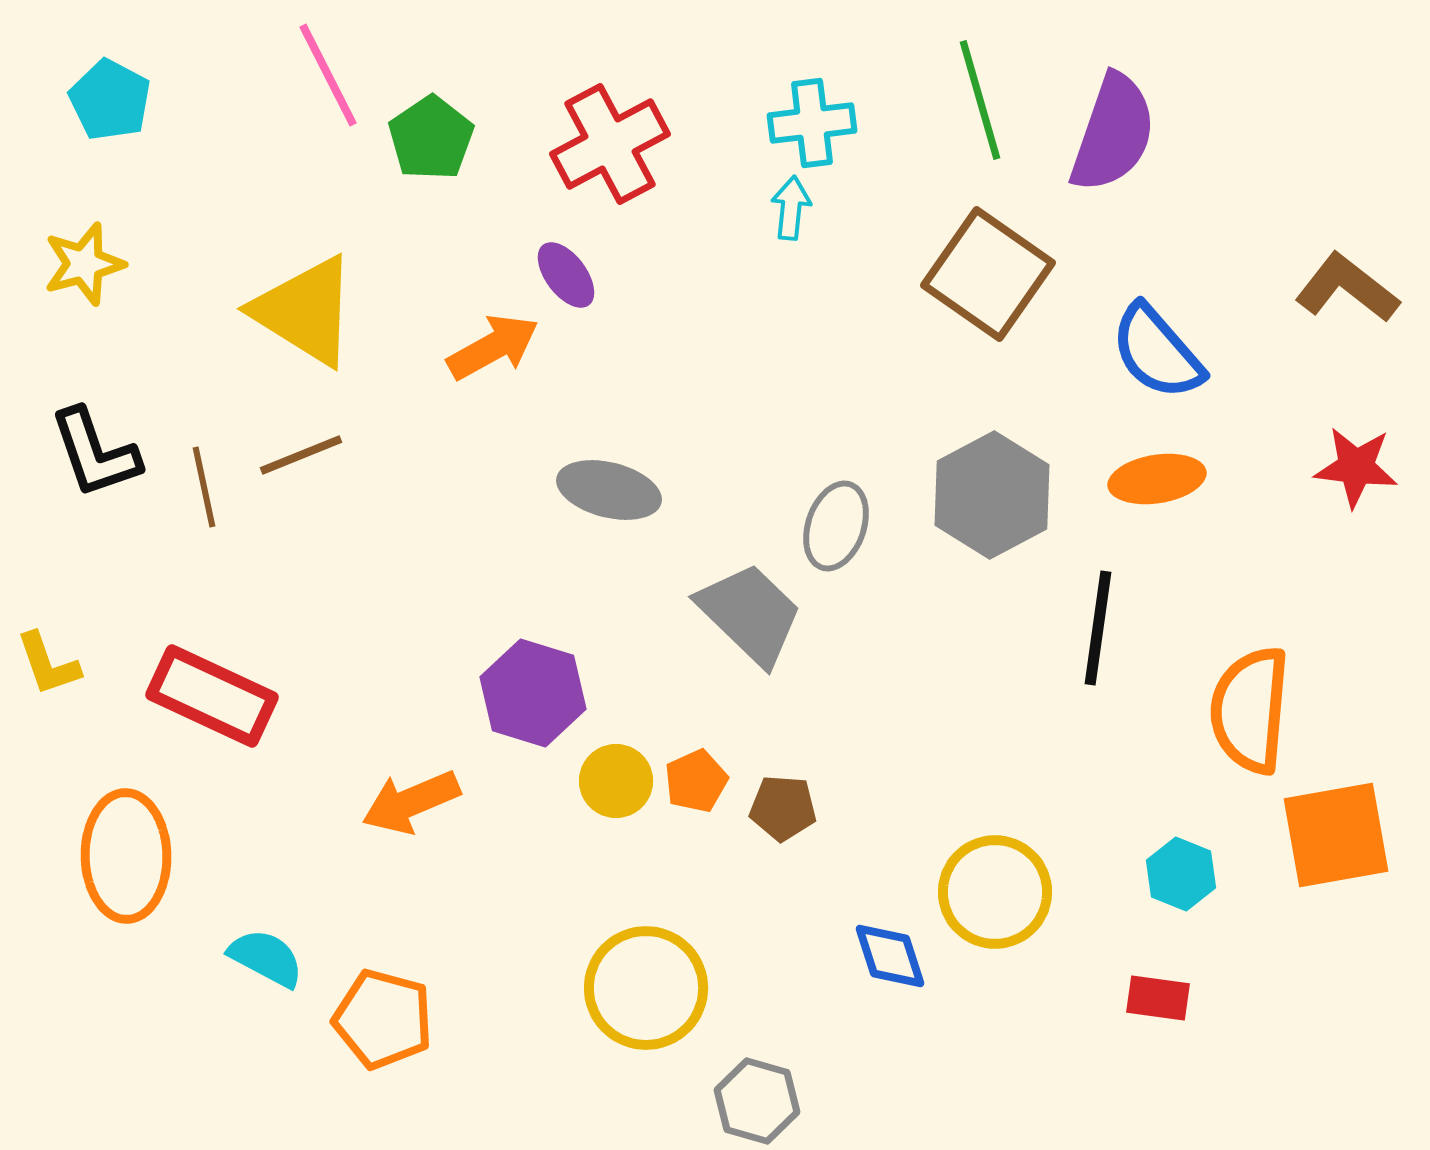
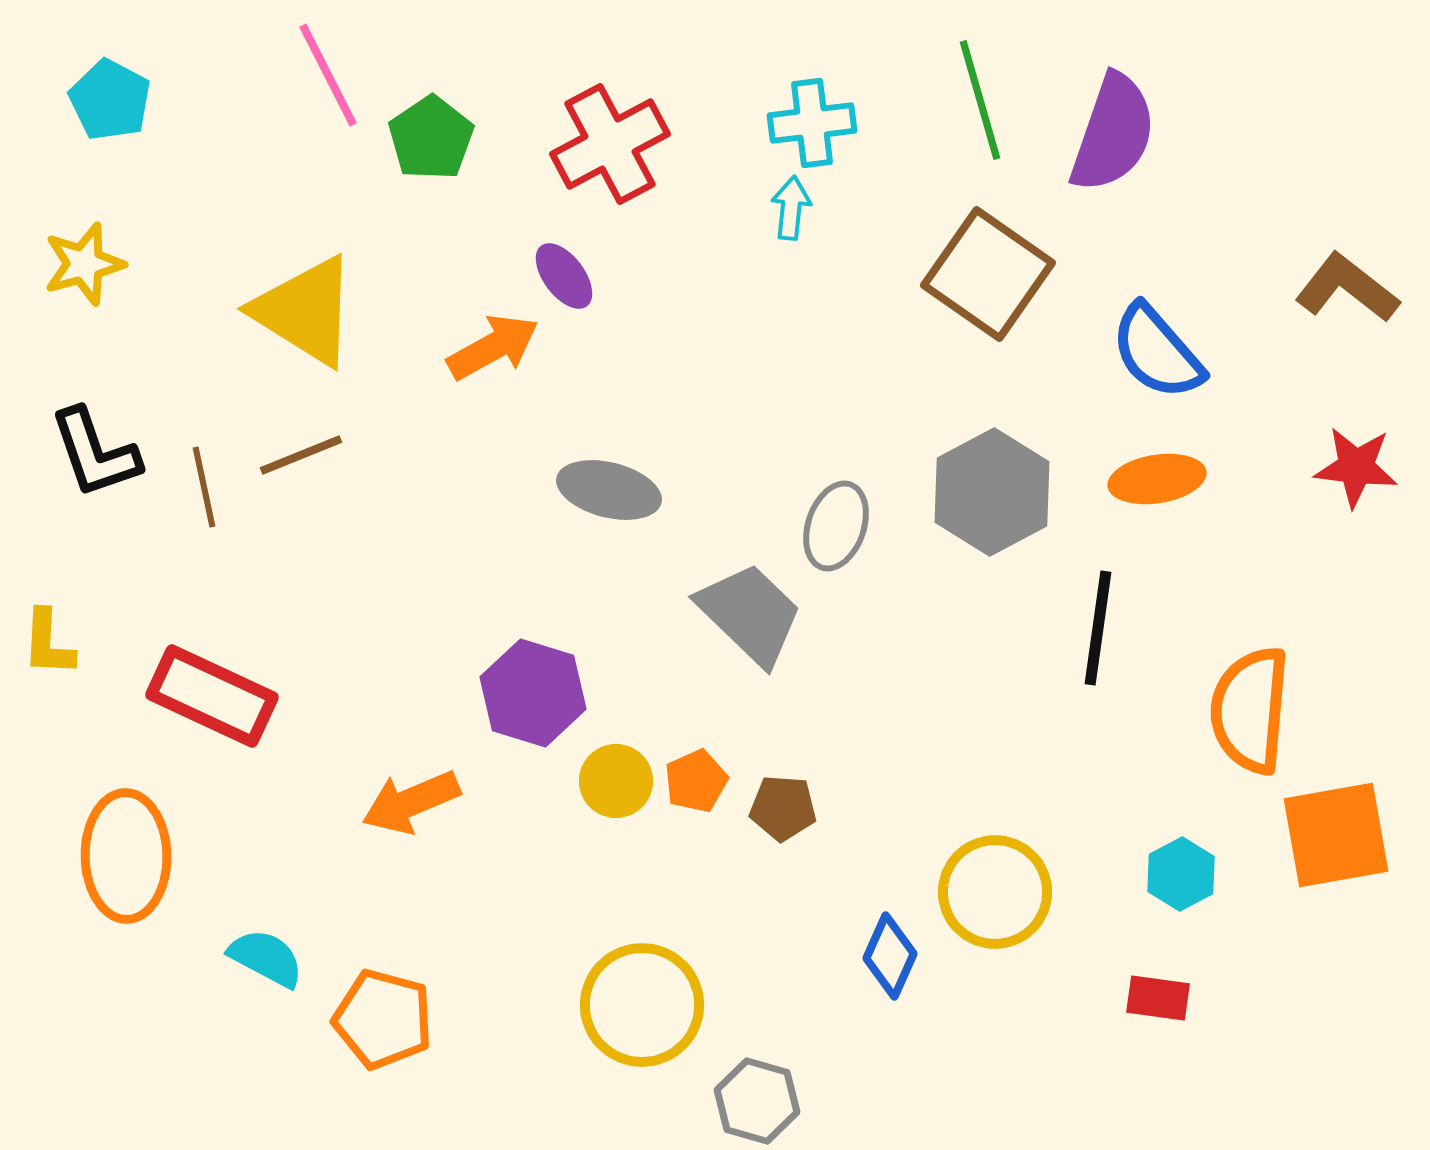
purple ellipse at (566, 275): moved 2 px left, 1 px down
gray hexagon at (992, 495): moved 3 px up
yellow L-shape at (48, 664): moved 21 px up; rotated 22 degrees clockwise
cyan hexagon at (1181, 874): rotated 10 degrees clockwise
blue diamond at (890, 956): rotated 42 degrees clockwise
yellow circle at (646, 988): moved 4 px left, 17 px down
